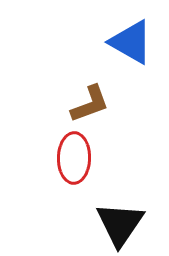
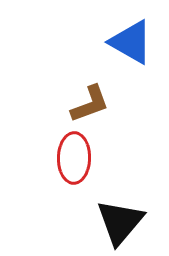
black triangle: moved 2 px up; rotated 6 degrees clockwise
